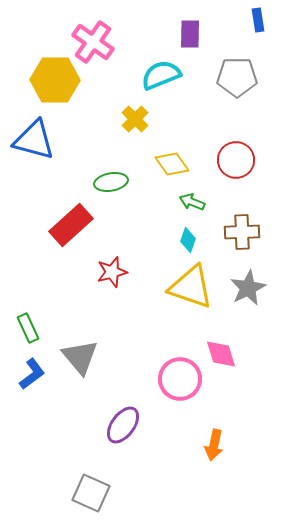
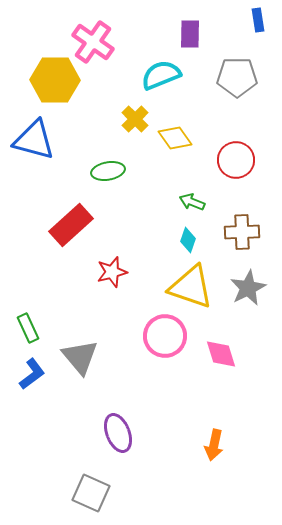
yellow diamond: moved 3 px right, 26 px up
green ellipse: moved 3 px left, 11 px up
pink circle: moved 15 px left, 43 px up
purple ellipse: moved 5 px left, 8 px down; rotated 57 degrees counterclockwise
